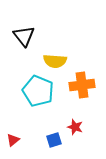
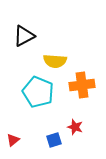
black triangle: rotated 40 degrees clockwise
cyan pentagon: moved 1 px down
